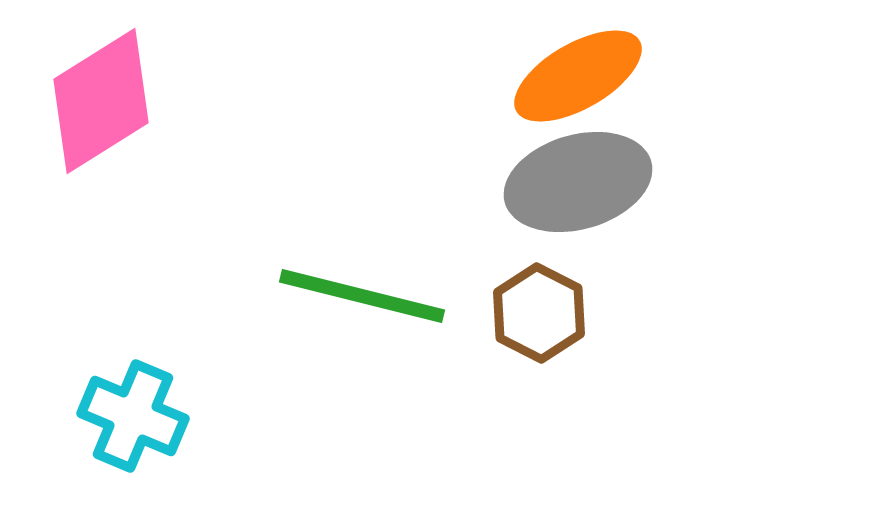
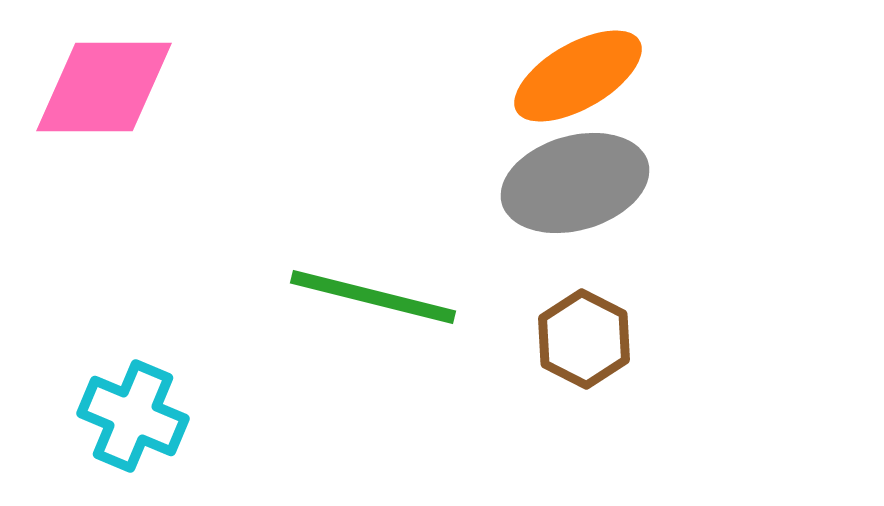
pink diamond: moved 3 px right, 14 px up; rotated 32 degrees clockwise
gray ellipse: moved 3 px left, 1 px down
green line: moved 11 px right, 1 px down
brown hexagon: moved 45 px right, 26 px down
